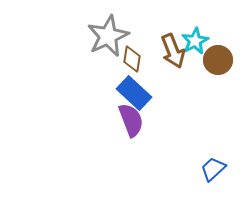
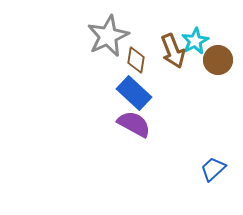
brown diamond: moved 4 px right, 1 px down
purple semicircle: moved 3 px right, 4 px down; rotated 40 degrees counterclockwise
